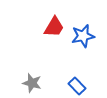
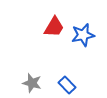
blue star: moved 1 px up
blue rectangle: moved 10 px left, 1 px up
